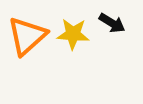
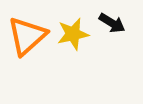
yellow star: rotated 16 degrees counterclockwise
